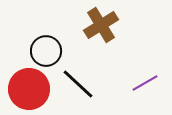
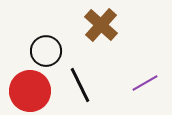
brown cross: rotated 16 degrees counterclockwise
black line: moved 2 px right, 1 px down; rotated 21 degrees clockwise
red circle: moved 1 px right, 2 px down
